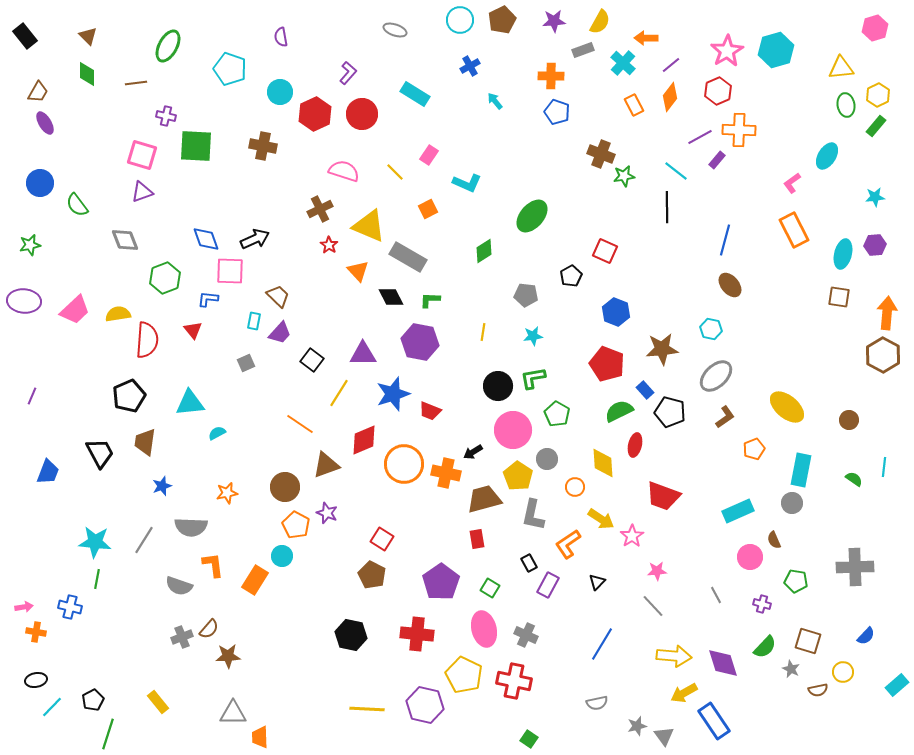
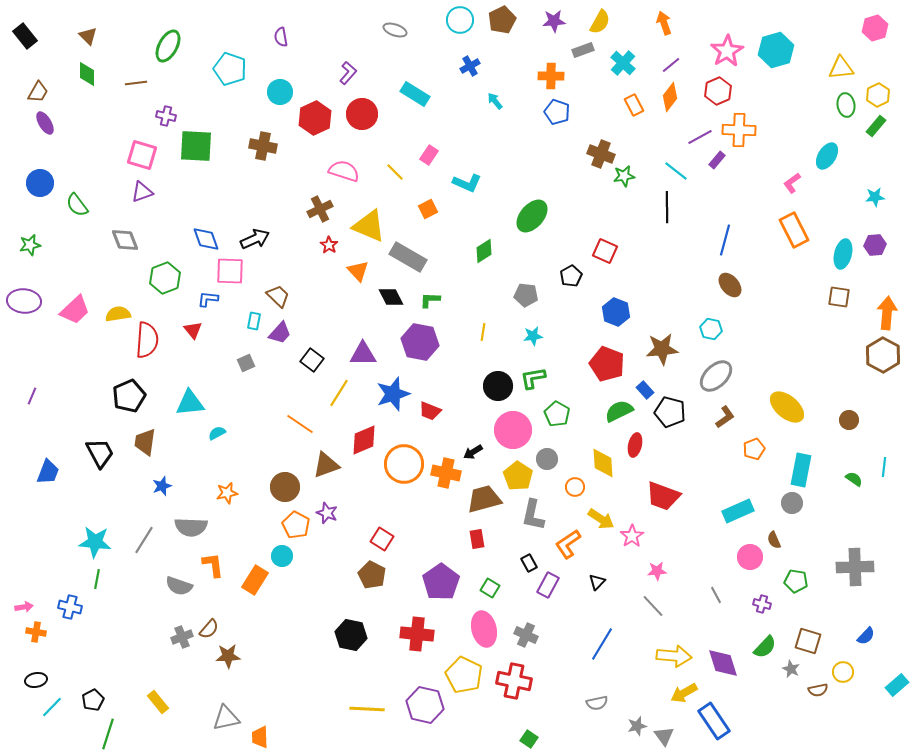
orange arrow at (646, 38): moved 18 px right, 15 px up; rotated 70 degrees clockwise
red hexagon at (315, 114): moved 4 px down
gray triangle at (233, 713): moved 7 px left, 5 px down; rotated 12 degrees counterclockwise
